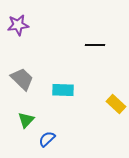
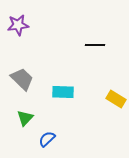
cyan rectangle: moved 2 px down
yellow rectangle: moved 5 px up; rotated 12 degrees counterclockwise
green triangle: moved 1 px left, 2 px up
